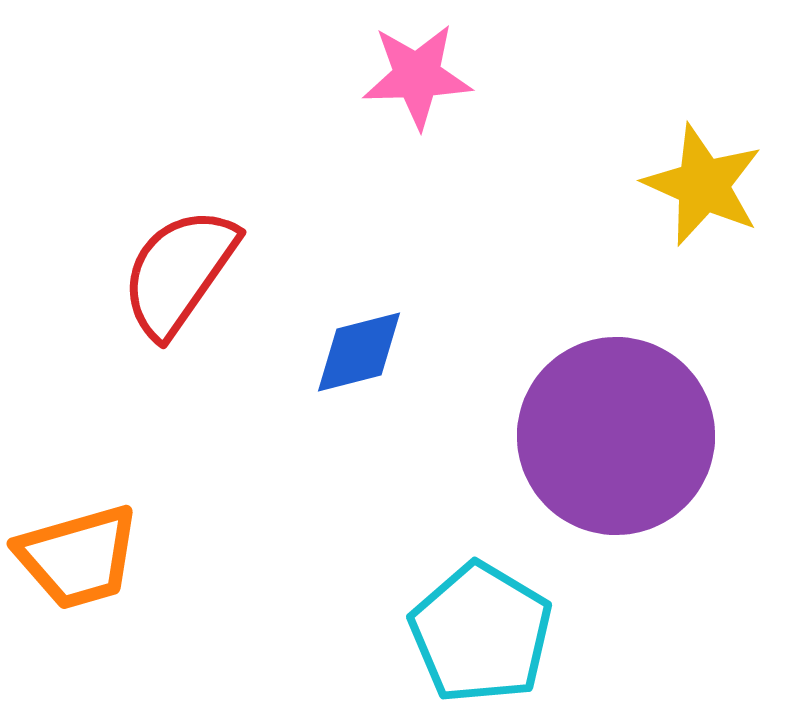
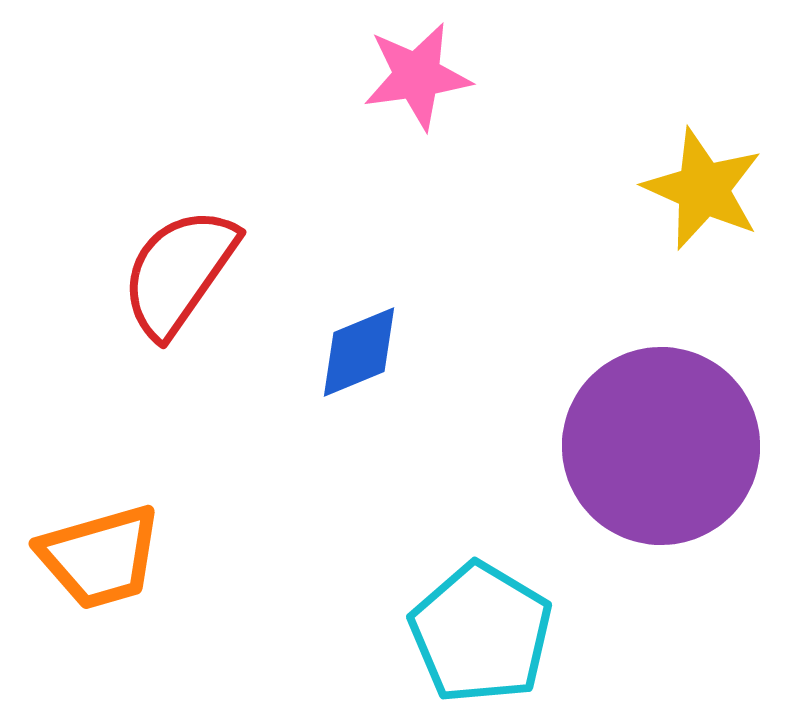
pink star: rotated 6 degrees counterclockwise
yellow star: moved 4 px down
blue diamond: rotated 8 degrees counterclockwise
purple circle: moved 45 px right, 10 px down
orange trapezoid: moved 22 px right
